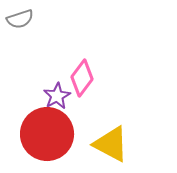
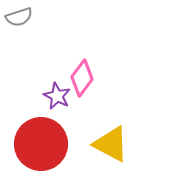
gray semicircle: moved 1 px left, 2 px up
purple star: rotated 16 degrees counterclockwise
red circle: moved 6 px left, 10 px down
